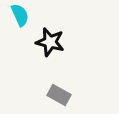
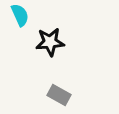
black star: rotated 20 degrees counterclockwise
